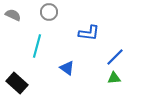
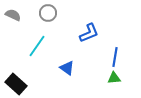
gray circle: moved 1 px left, 1 px down
blue L-shape: rotated 30 degrees counterclockwise
cyan line: rotated 20 degrees clockwise
blue line: rotated 36 degrees counterclockwise
black rectangle: moved 1 px left, 1 px down
